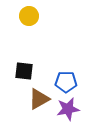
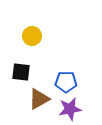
yellow circle: moved 3 px right, 20 px down
black square: moved 3 px left, 1 px down
purple star: moved 2 px right
